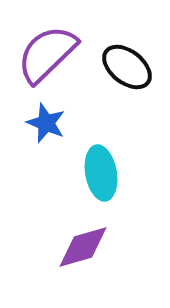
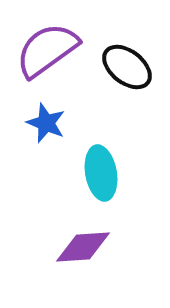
purple semicircle: moved 4 px up; rotated 8 degrees clockwise
purple diamond: rotated 12 degrees clockwise
